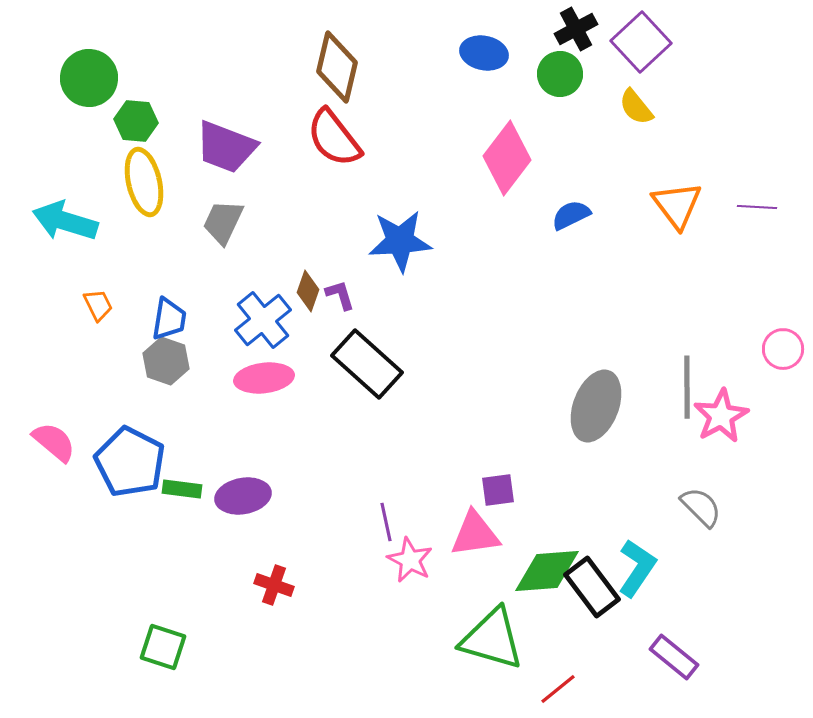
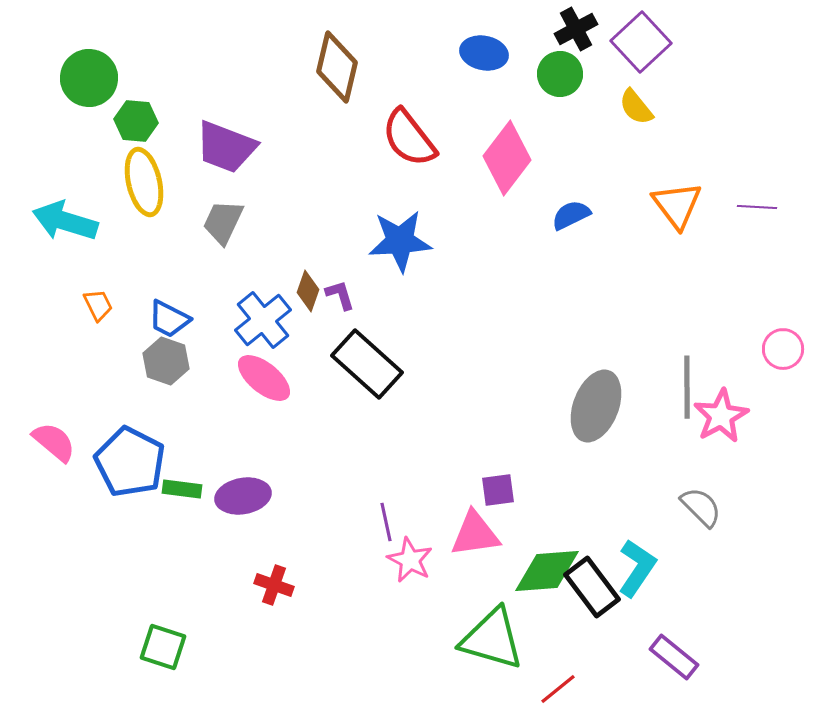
red semicircle at (334, 138): moved 75 px right
blue trapezoid at (169, 319): rotated 108 degrees clockwise
pink ellipse at (264, 378): rotated 46 degrees clockwise
